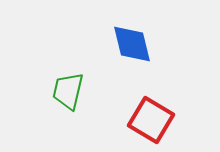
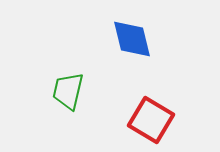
blue diamond: moved 5 px up
